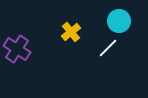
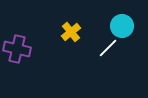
cyan circle: moved 3 px right, 5 px down
purple cross: rotated 20 degrees counterclockwise
